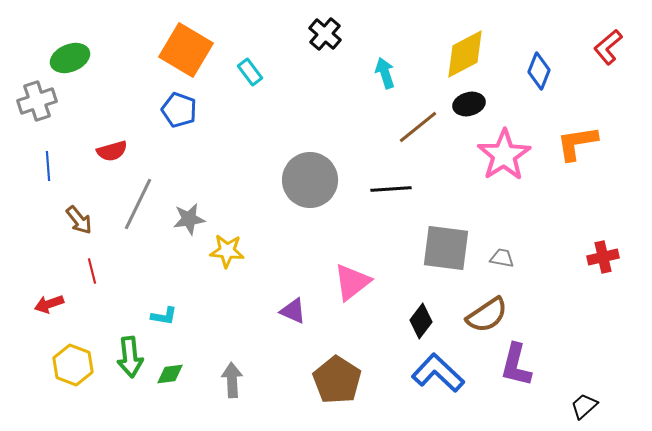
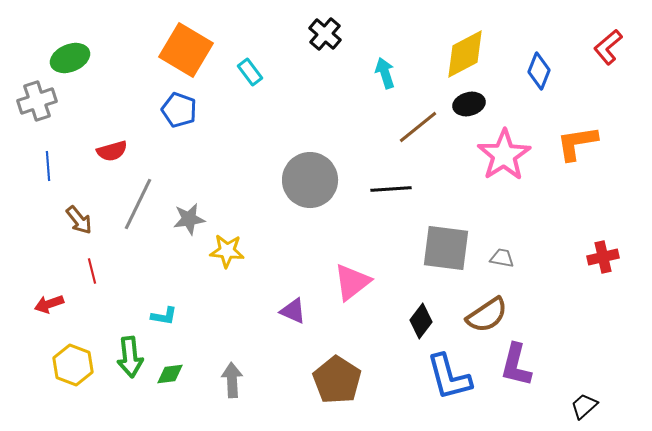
blue L-shape: moved 11 px right, 4 px down; rotated 148 degrees counterclockwise
